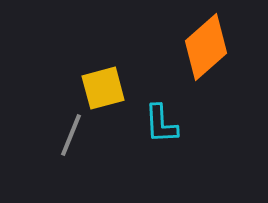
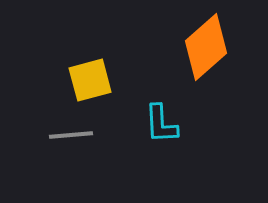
yellow square: moved 13 px left, 8 px up
gray line: rotated 63 degrees clockwise
